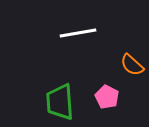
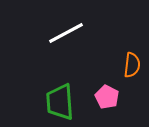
white line: moved 12 px left; rotated 18 degrees counterclockwise
orange semicircle: rotated 125 degrees counterclockwise
